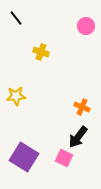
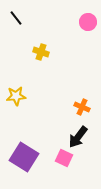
pink circle: moved 2 px right, 4 px up
